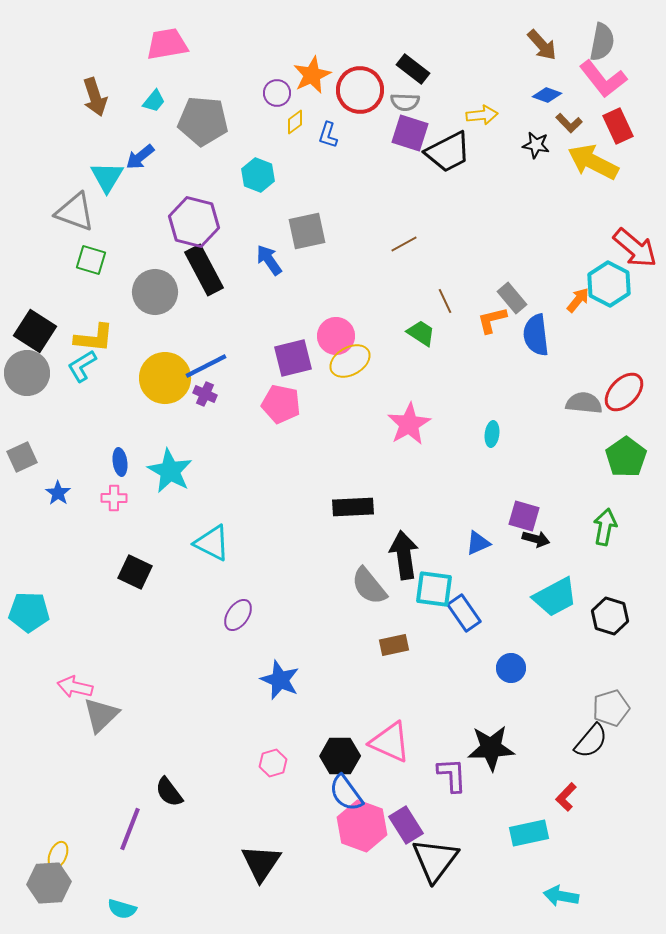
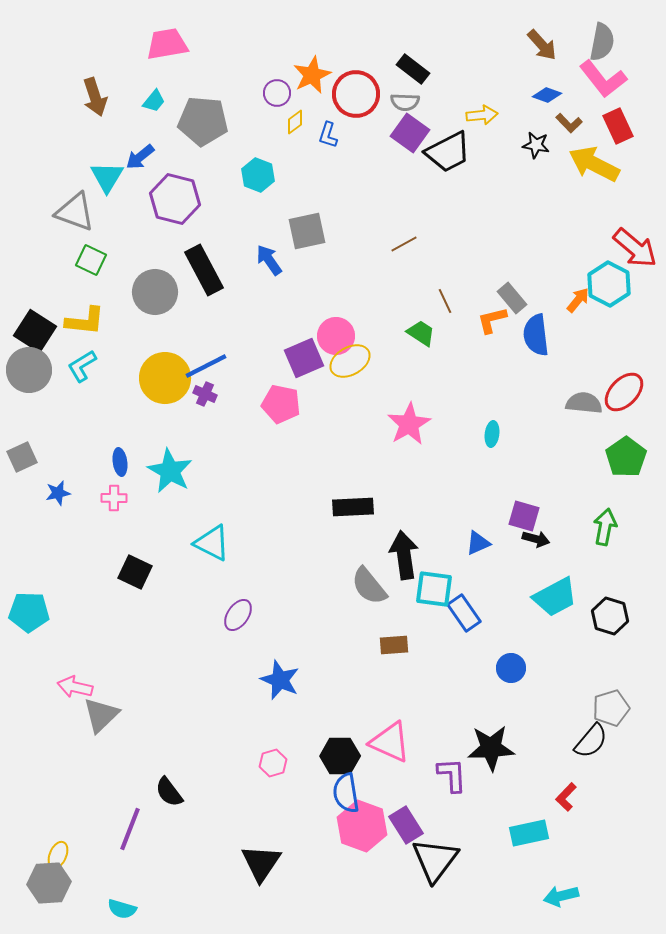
red circle at (360, 90): moved 4 px left, 4 px down
purple square at (410, 133): rotated 18 degrees clockwise
yellow arrow at (593, 162): moved 1 px right, 2 px down
purple hexagon at (194, 222): moved 19 px left, 23 px up
green square at (91, 260): rotated 8 degrees clockwise
yellow L-shape at (94, 338): moved 9 px left, 17 px up
purple square at (293, 358): moved 11 px right; rotated 9 degrees counterclockwise
gray circle at (27, 373): moved 2 px right, 3 px up
blue star at (58, 493): rotated 25 degrees clockwise
brown rectangle at (394, 645): rotated 8 degrees clockwise
blue semicircle at (346, 793): rotated 27 degrees clockwise
cyan arrow at (561, 896): rotated 24 degrees counterclockwise
